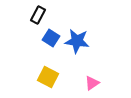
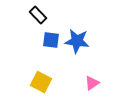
black rectangle: rotated 72 degrees counterclockwise
blue square: moved 2 px down; rotated 24 degrees counterclockwise
yellow square: moved 7 px left, 5 px down
